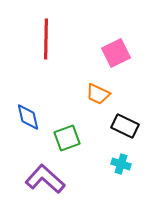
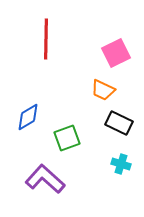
orange trapezoid: moved 5 px right, 4 px up
blue diamond: rotated 72 degrees clockwise
black rectangle: moved 6 px left, 3 px up
